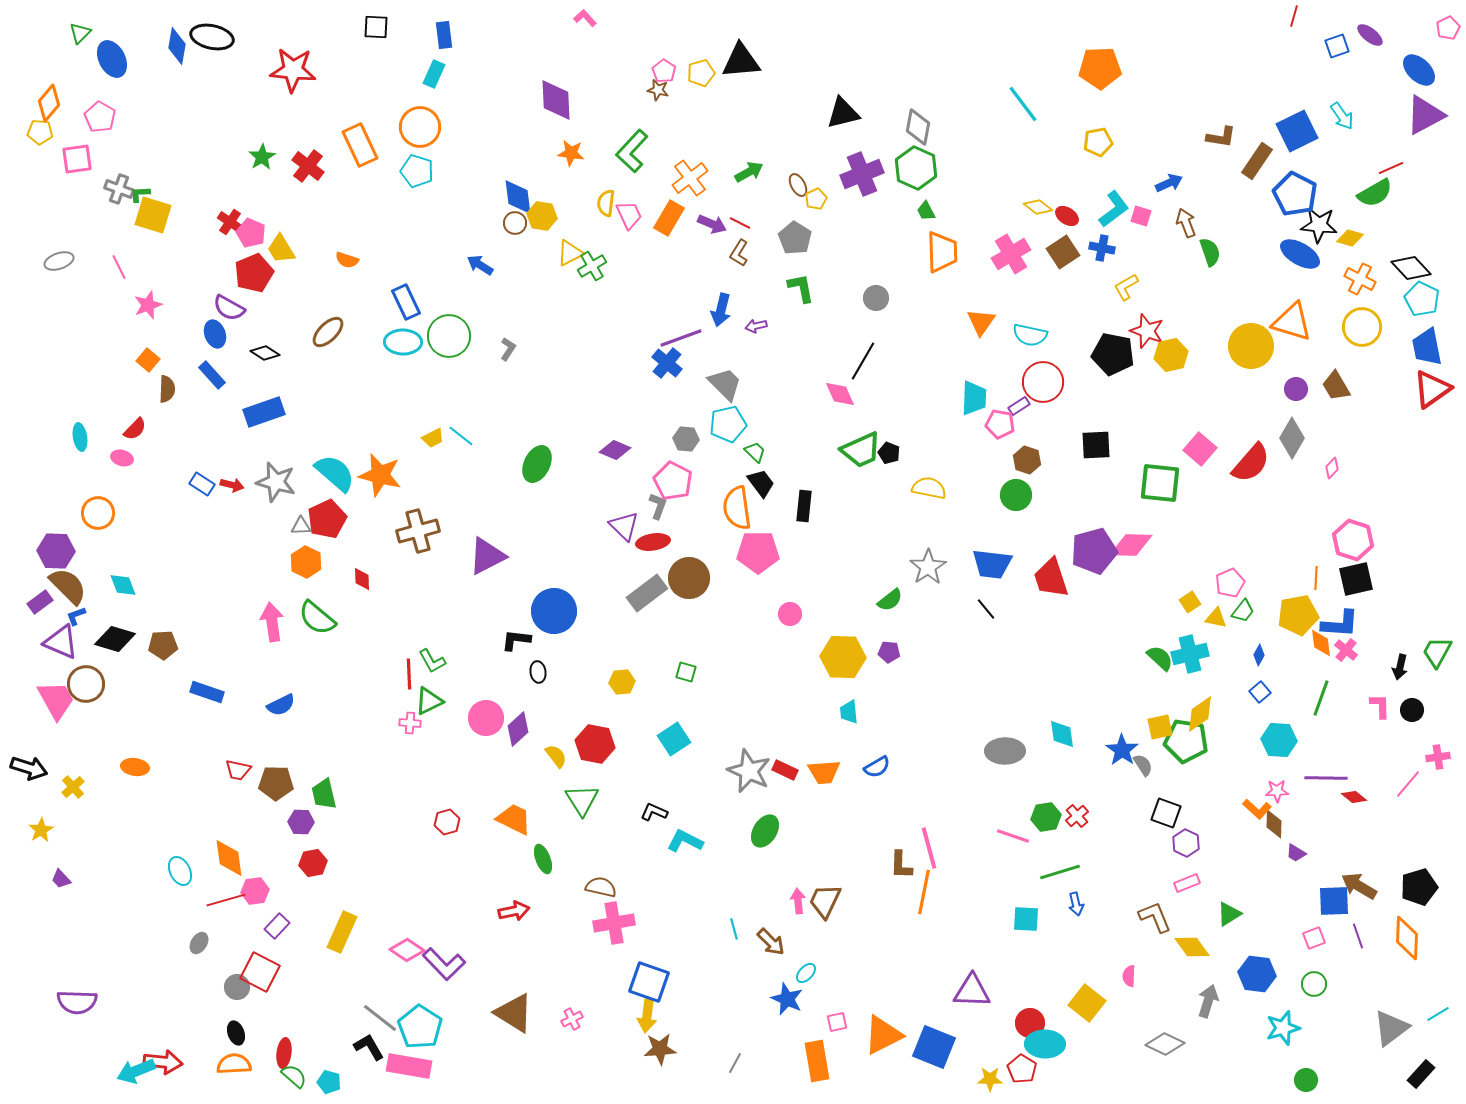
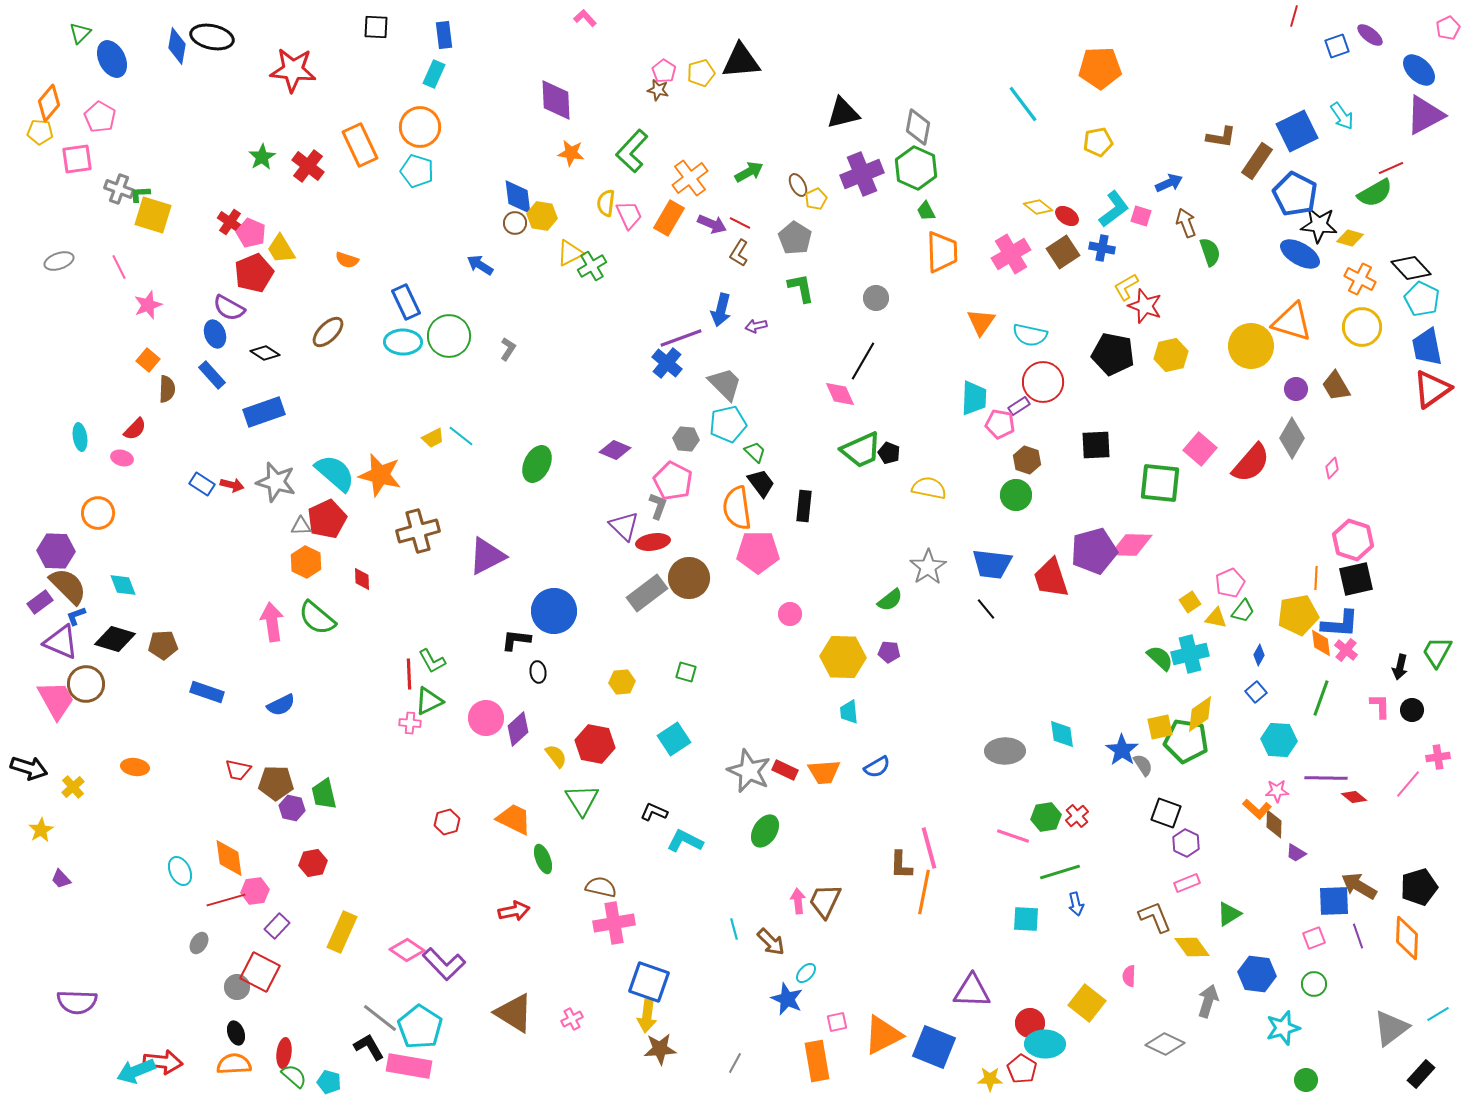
red star at (1147, 331): moved 2 px left, 25 px up
blue square at (1260, 692): moved 4 px left
purple hexagon at (301, 822): moved 9 px left, 14 px up; rotated 10 degrees clockwise
